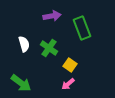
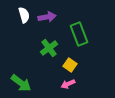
purple arrow: moved 5 px left, 1 px down
green rectangle: moved 3 px left, 6 px down
white semicircle: moved 29 px up
green cross: rotated 18 degrees clockwise
pink arrow: rotated 16 degrees clockwise
